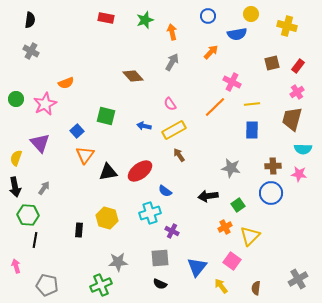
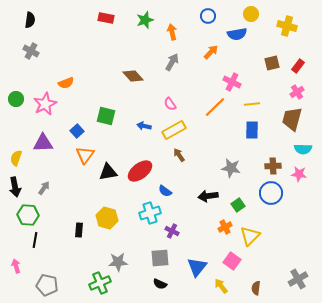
purple triangle at (40, 143): moved 3 px right; rotated 50 degrees counterclockwise
green cross at (101, 285): moved 1 px left, 2 px up
